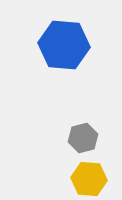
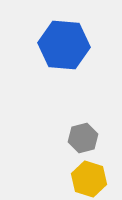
yellow hexagon: rotated 12 degrees clockwise
